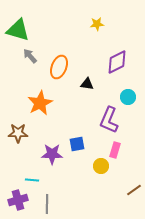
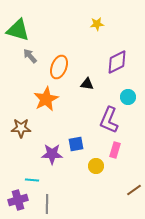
orange star: moved 6 px right, 4 px up
brown star: moved 3 px right, 5 px up
blue square: moved 1 px left
yellow circle: moved 5 px left
